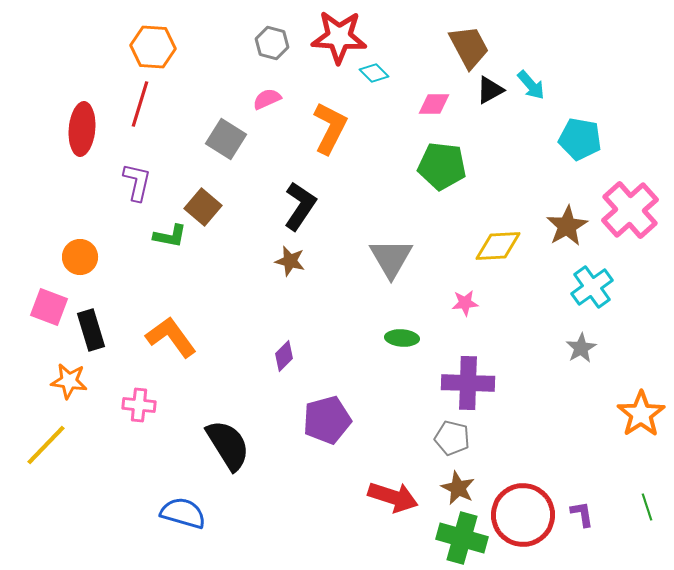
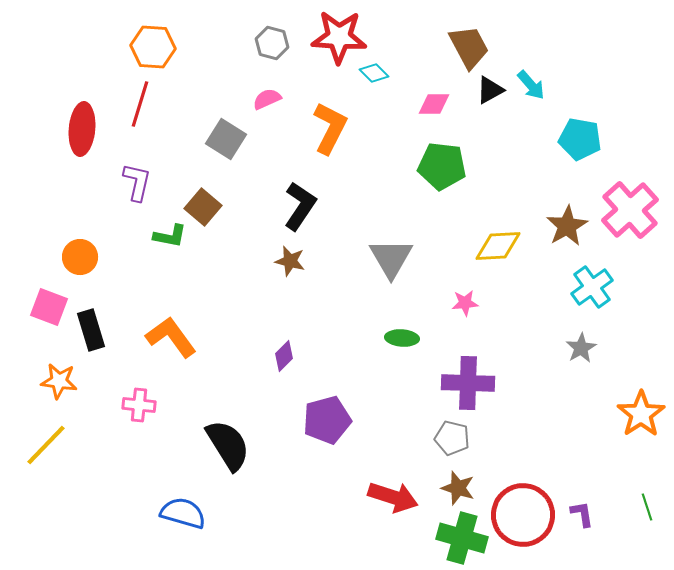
orange star at (69, 381): moved 10 px left
brown star at (458, 488): rotated 8 degrees counterclockwise
